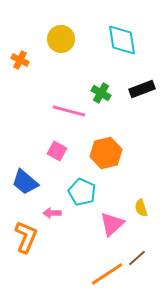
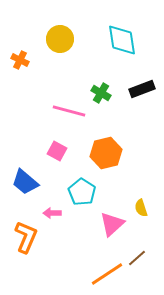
yellow circle: moved 1 px left
cyan pentagon: rotated 8 degrees clockwise
